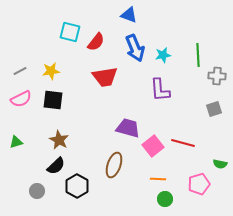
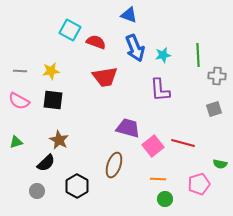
cyan square: moved 2 px up; rotated 15 degrees clockwise
red semicircle: rotated 108 degrees counterclockwise
gray line: rotated 32 degrees clockwise
pink semicircle: moved 2 px left, 2 px down; rotated 55 degrees clockwise
black semicircle: moved 10 px left, 3 px up
